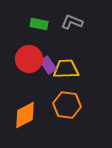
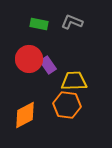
yellow trapezoid: moved 8 px right, 12 px down
